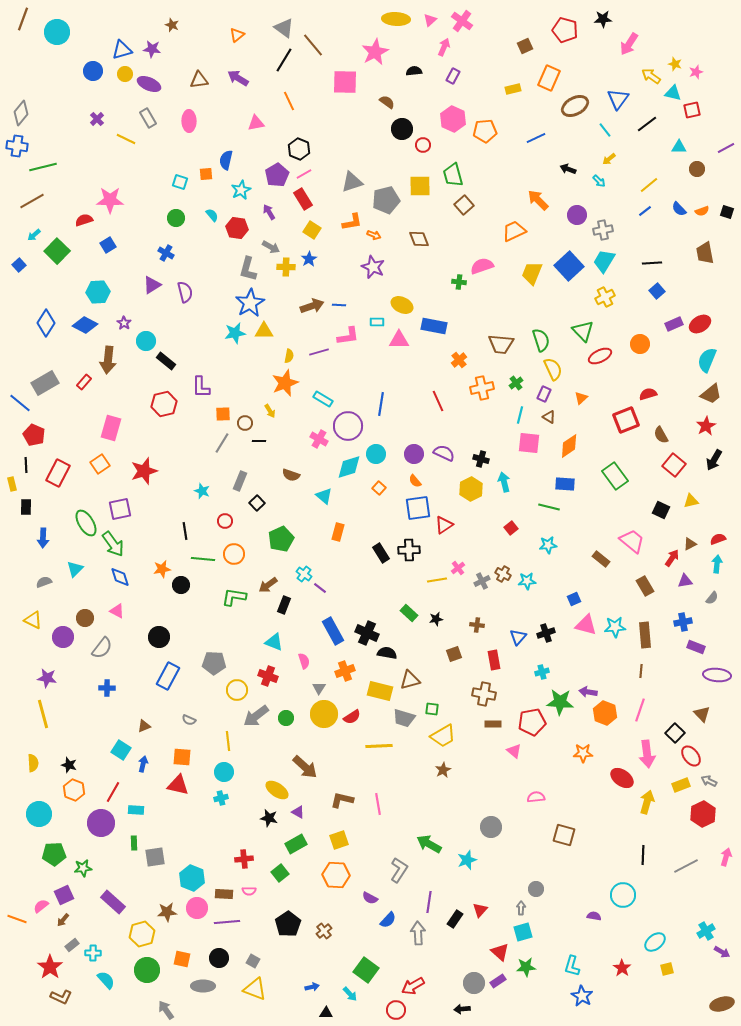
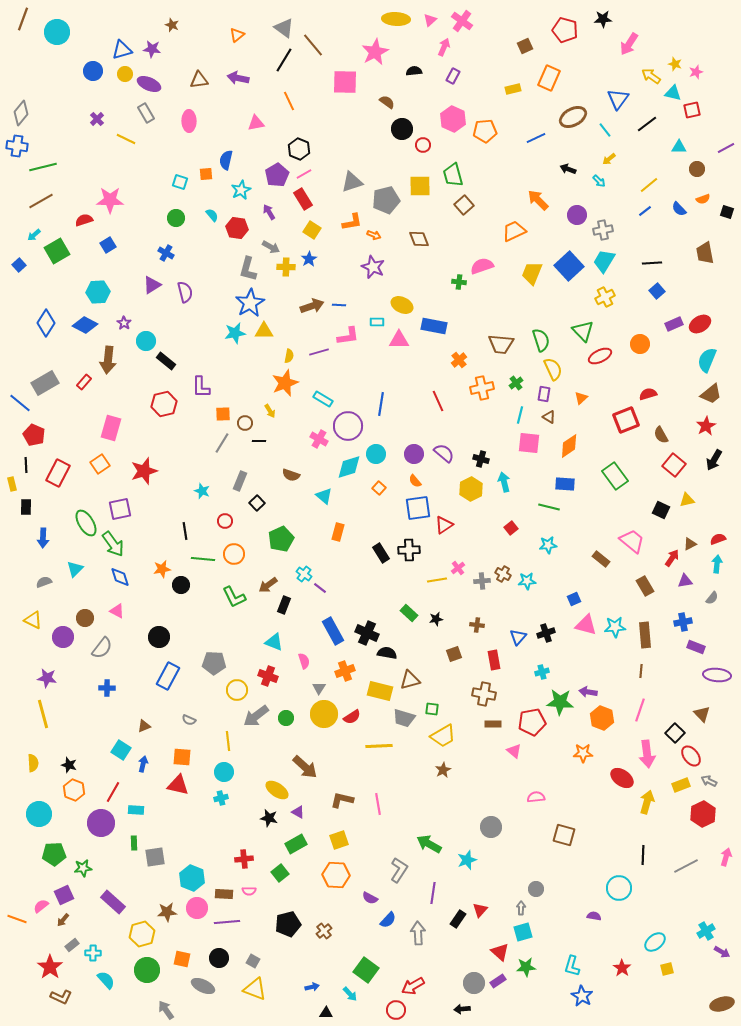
purple arrow at (238, 78): rotated 20 degrees counterclockwise
brown ellipse at (575, 106): moved 2 px left, 11 px down
gray rectangle at (148, 118): moved 2 px left, 5 px up
brown line at (32, 201): moved 9 px right
orange semicircle at (702, 211): moved 1 px right, 12 px up
green square at (57, 251): rotated 15 degrees clockwise
purple rectangle at (544, 394): rotated 14 degrees counterclockwise
purple semicircle at (444, 453): rotated 15 degrees clockwise
yellow triangle at (691, 501): moved 4 px left, 1 px up
gray cross at (482, 581): rotated 21 degrees clockwise
green L-shape at (234, 597): rotated 125 degrees counterclockwise
orange hexagon at (605, 713): moved 3 px left, 5 px down
cyan circle at (623, 895): moved 4 px left, 7 px up
purple line at (429, 902): moved 4 px right, 9 px up
black rectangle at (455, 919): moved 3 px right
black pentagon at (288, 924): rotated 20 degrees clockwise
gray ellipse at (203, 986): rotated 25 degrees clockwise
